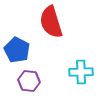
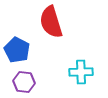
purple hexagon: moved 5 px left, 1 px down
